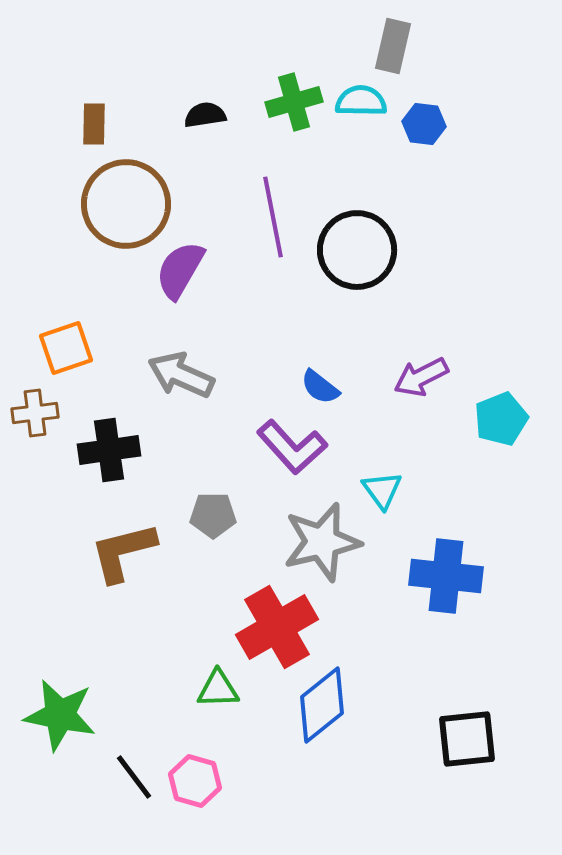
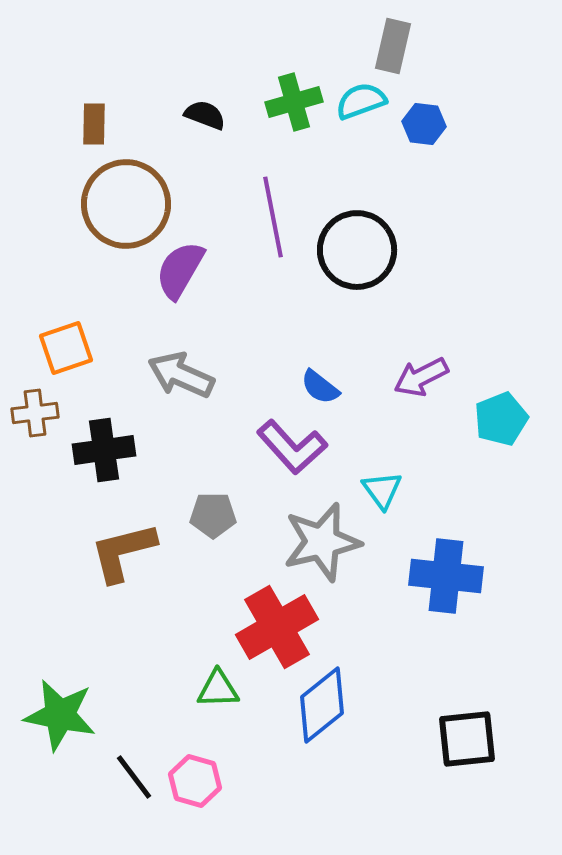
cyan semicircle: rotated 21 degrees counterclockwise
black semicircle: rotated 30 degrees clockwise
black cross: moved 5 px left
